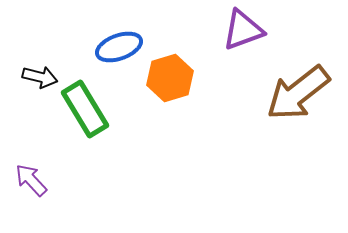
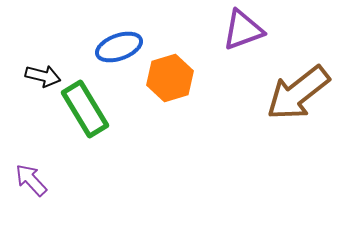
black arrow: moved 3 px right, 1 px up
